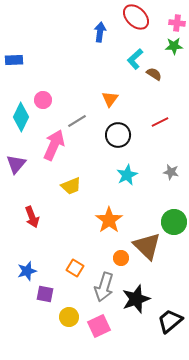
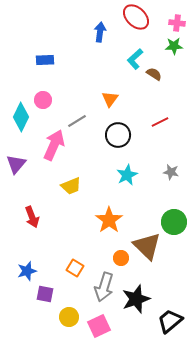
blue rectangle: moved 31 px right
